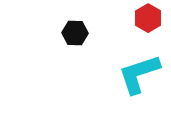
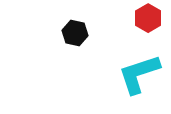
black hexagon: rotated 10 degrees clockwise
